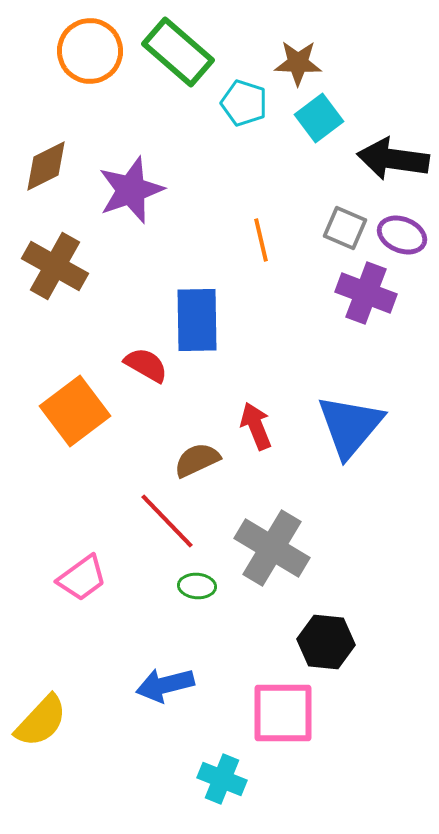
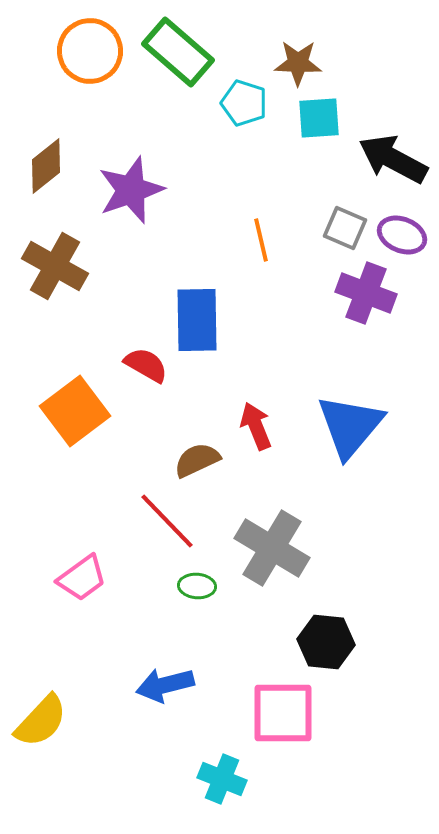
cyan square: rotated 33 degrees clockwise
black arrow: rotated 20 degrees clockwise
brown diamond: rotated 12 degrees counterclockwise
